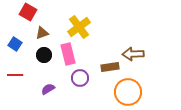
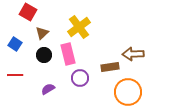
brown triangle: rotated 24 degrees counterclockwise
